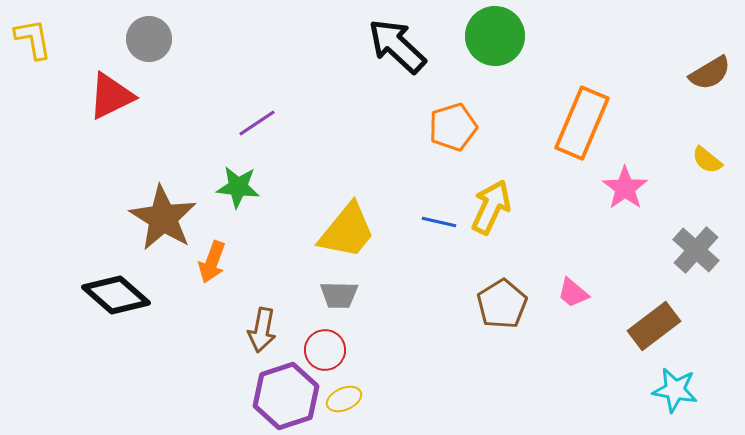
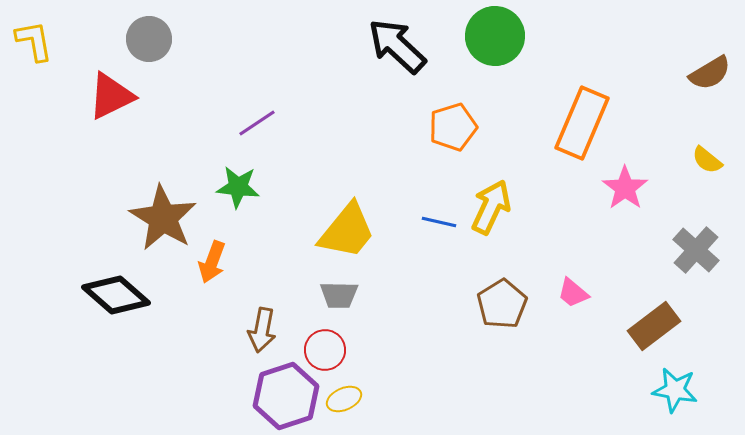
yellow L-shape: moved 1 px right, 2 px down
